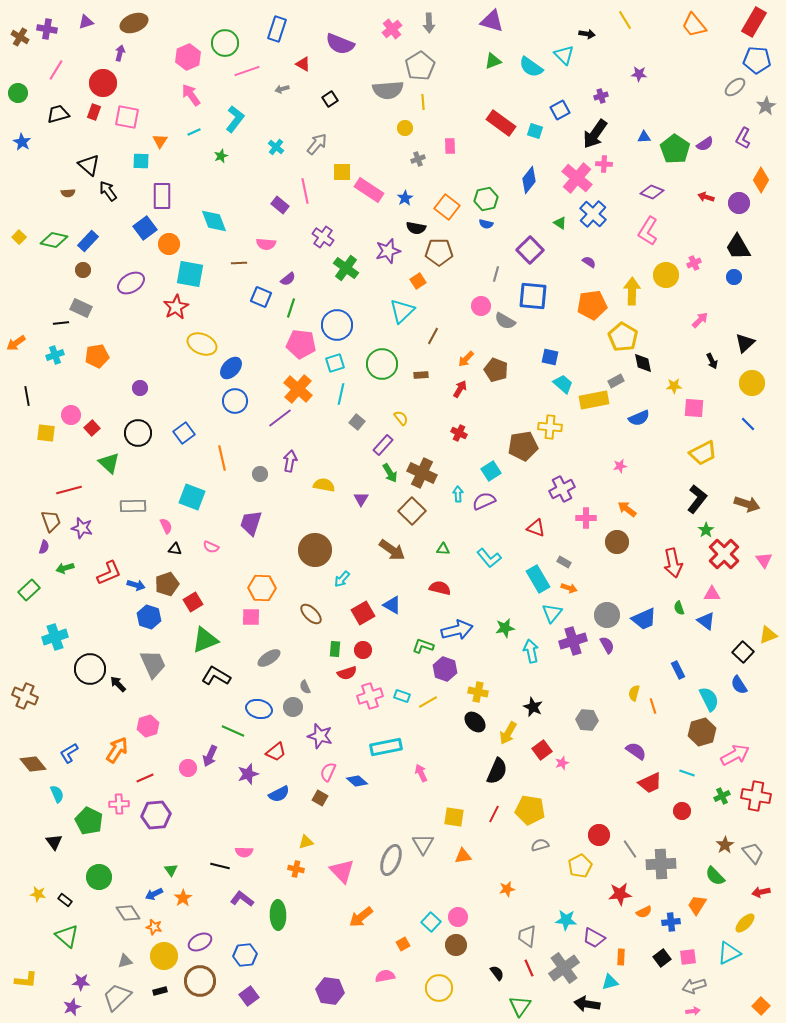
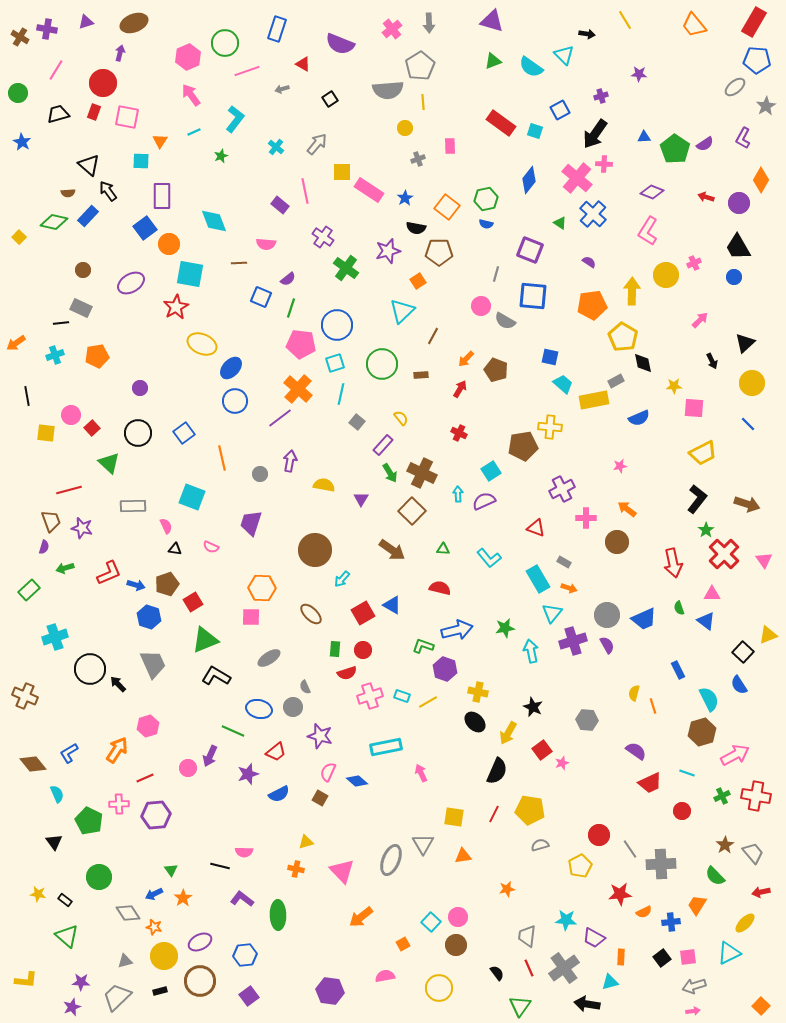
green diamond at (54, 240): moved 18 px up
blue rectangle at (88, 241): moved 25 px up
purple square at (530, 250): rotated 24 degrees counterclockwise
